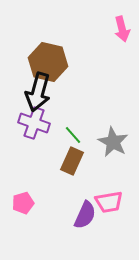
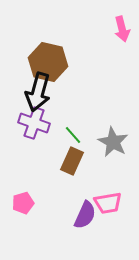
pink trapezoid: moved 1 px left, 1 px down
